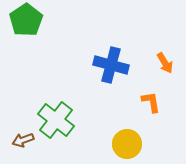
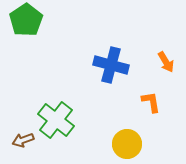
orange arrow: moved 1 px right, 1 px up
